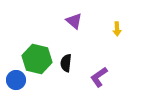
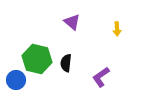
purple triangle: moved 2 px left, 1 px down
purple L-shape: moved 2 px right
